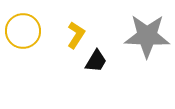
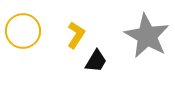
gray star: rotated 27 degrees clockwise
